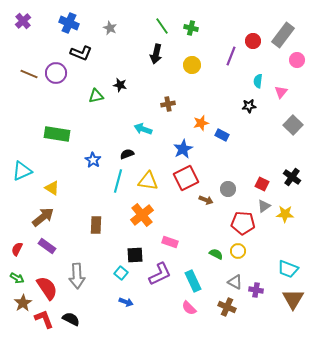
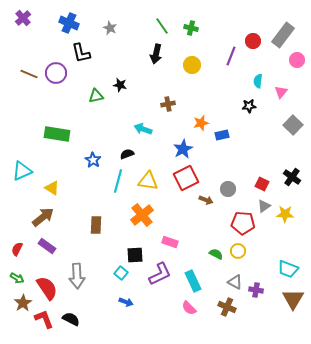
purple cross at (23, 21): moved 3 px up
black L-shape at (81, 53): rotated 55 degrees clockwise
blue rectangle at (222, 135): rotated 40 degrees counterclockwise
